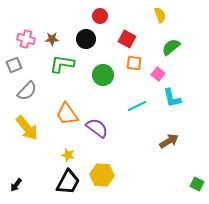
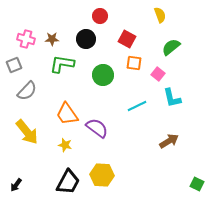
yellow arrow: moved 4 px down
yellow star: moved 3 px left, 10 px up
